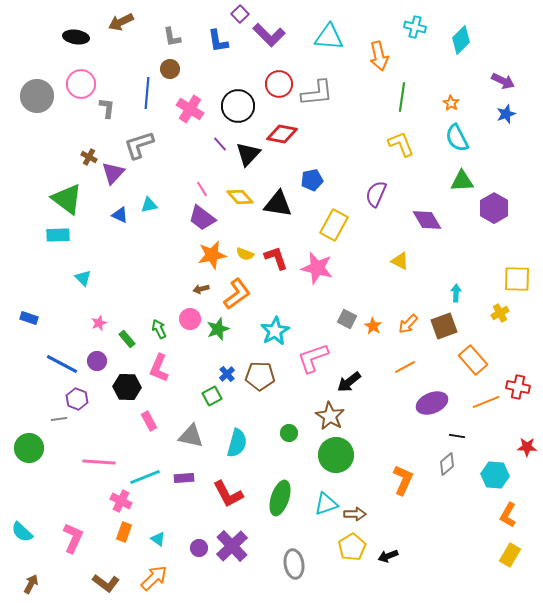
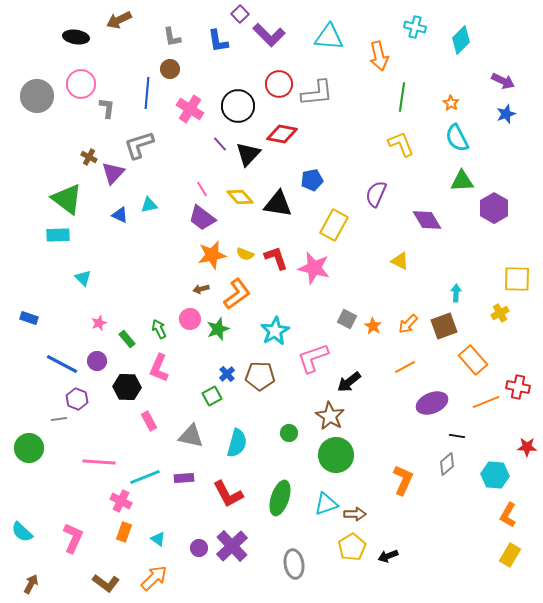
brown arrow at (121, 22): moved 2 px left, 2 px up
pink star at (317, 268): moved 3 px left
